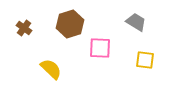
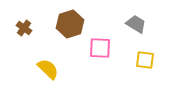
gray trapezoid: moved 2 px down
yellow semicircle: moved 3 px left
